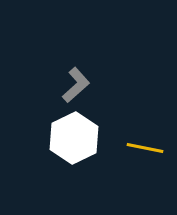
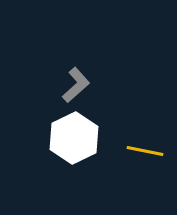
yellow line: moved 3 px down
